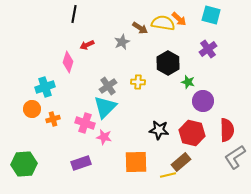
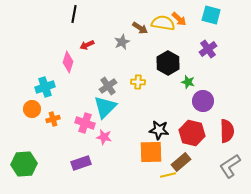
red semicircle: moved 1 px down
gray L-shape: moved 5 px left, 9 px down
orange square: moved 15 px right, 10 px up
